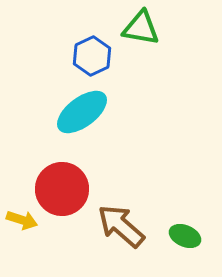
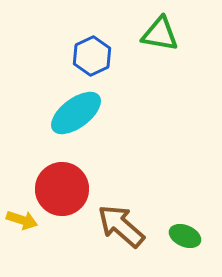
green triangle: moved 19 px right, 6 px down
cyan ellipse: moved 6 px left, 1 px down
